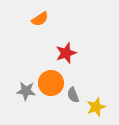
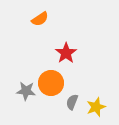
red star: rotated 15 degrees counterclockwise
gray semicircle: moved 1 px left, 7 px down; rotated 42 degrees clockwise
